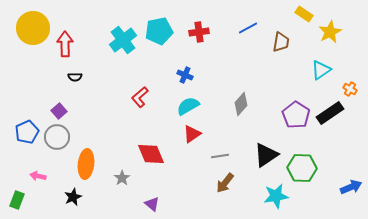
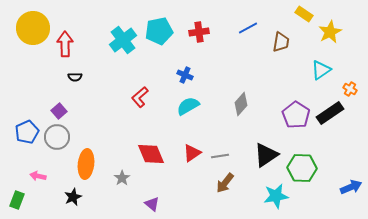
red triangle: moved 19 px down
